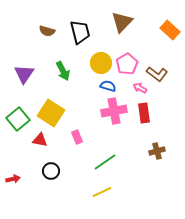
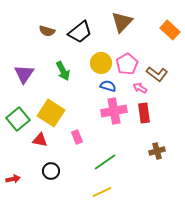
black trapezoid: rotated 65 degrees clockwise
